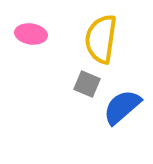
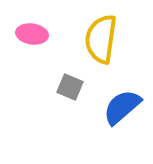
pink ellipse: moved 1 px right
gray square: moved 17 px left, 3 px down
